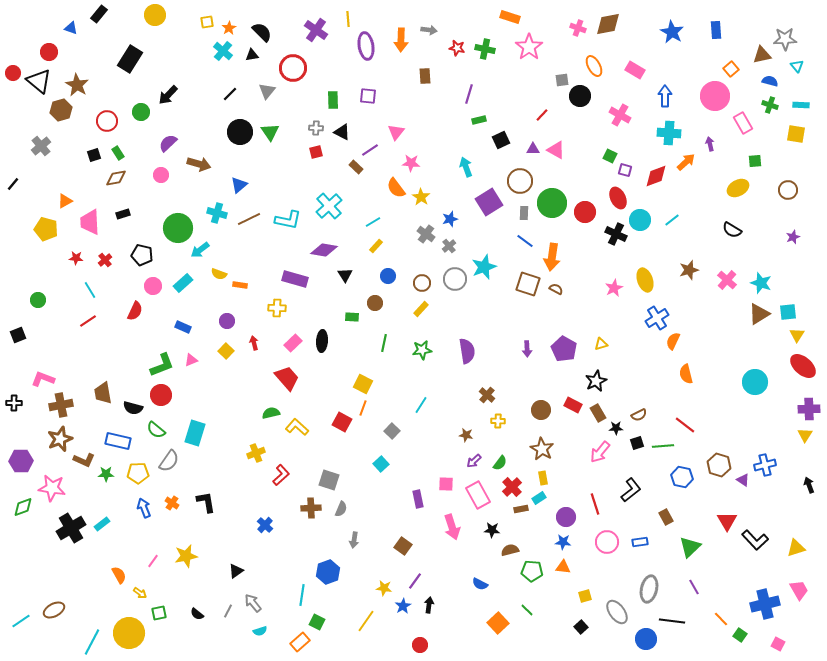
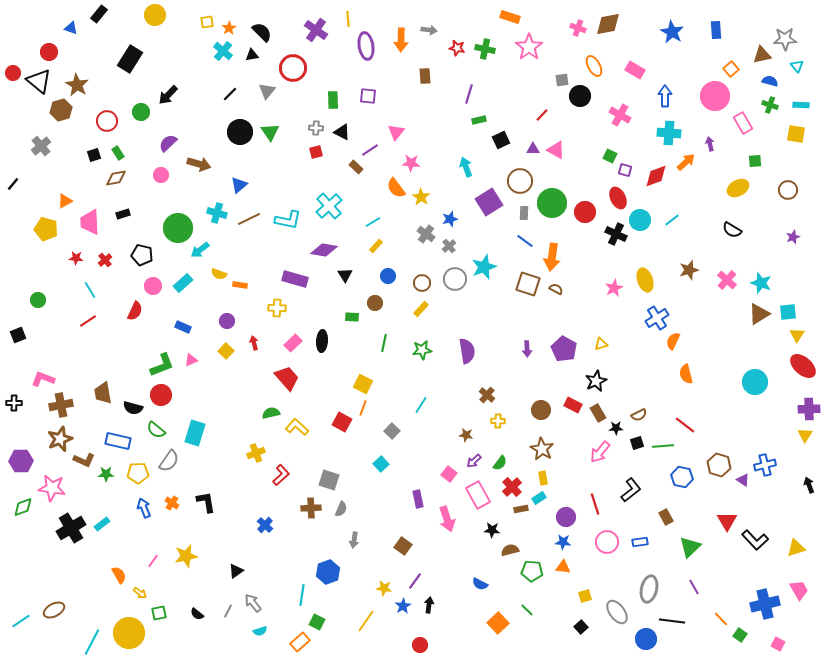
pink square at (446, 484): moved 3 px right, 10 px up; rotated 35 degrees clockwise
pink arrow at (452, 527): moved 5 px left, 8 px up
